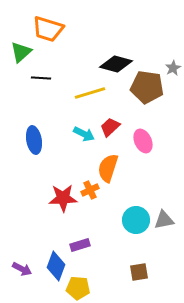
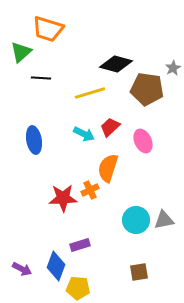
brown pentagon: moved 2 px down
